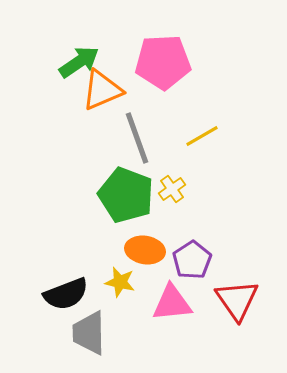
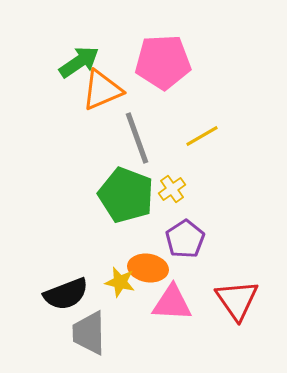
orange ellipse: moved 3 px right, 18 px down
purple pentagon: moved 7 px left, 21 px up
pink triangle: rotated 9 degrees clockwise
